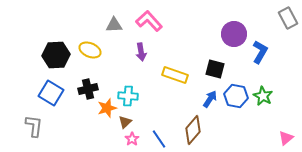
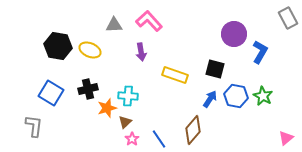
black hexagon: moved 2 px right, 9 px up; rotated 12 degrees clockwise
